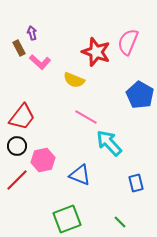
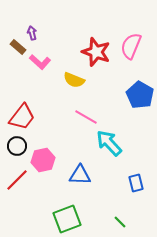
pink semicircle: moved 3 px right, 4 px down
brown rectangle: moved 1 px left, 1 px up; rotated 21 degrees counterclockwise
blue triangle: rotated 20 degrees counterclockwise
